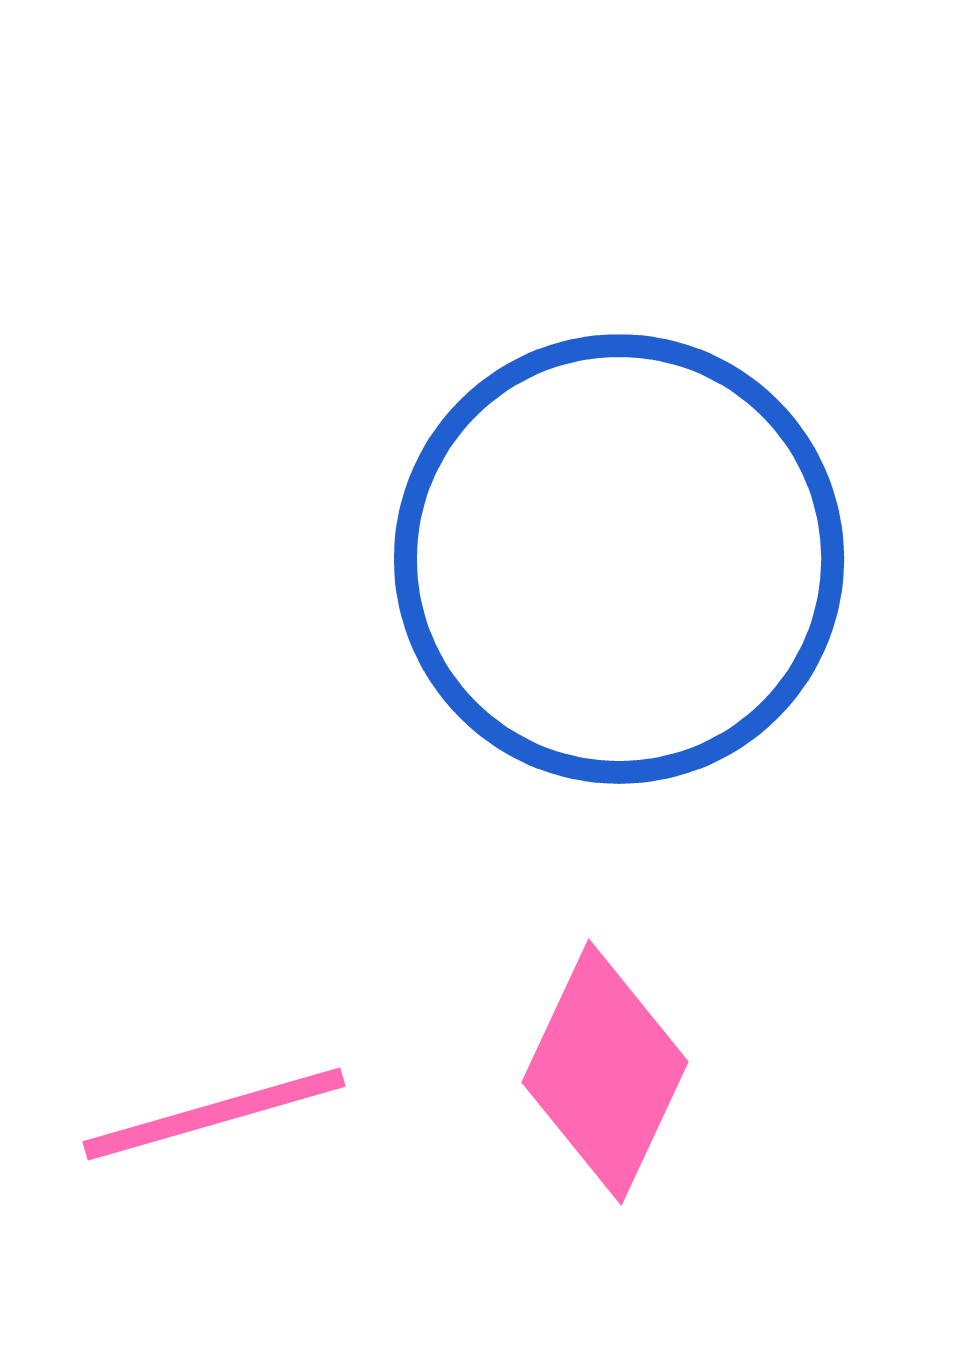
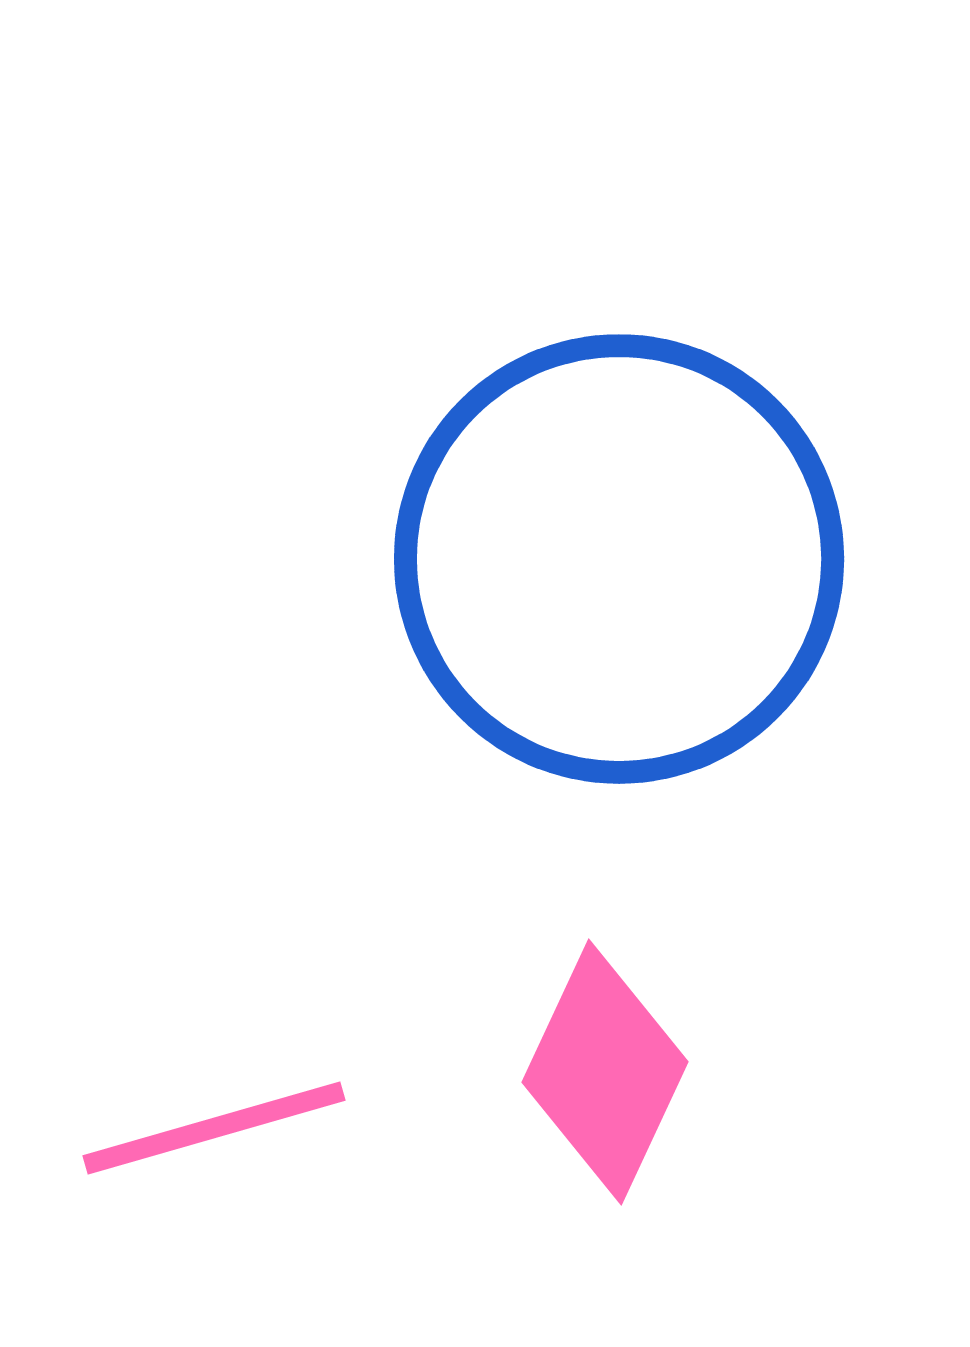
pink line: moved 14 px down
